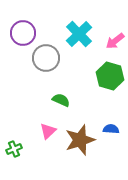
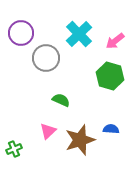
purple circle: moved 2 px left
